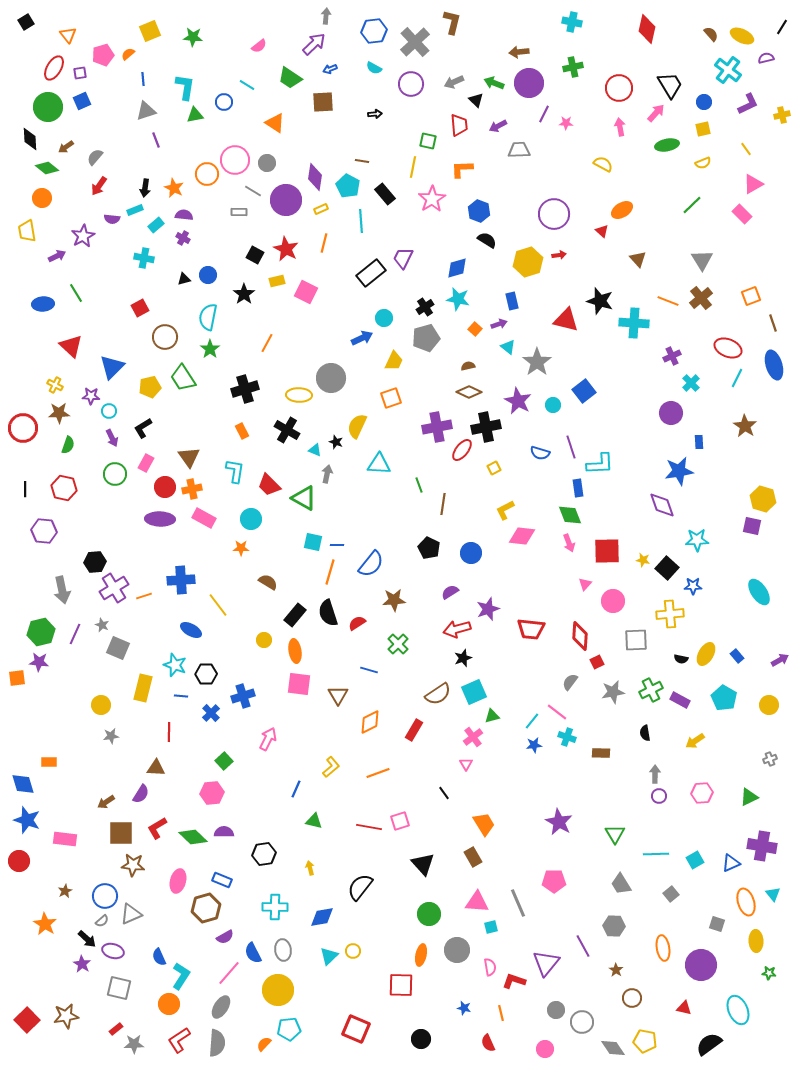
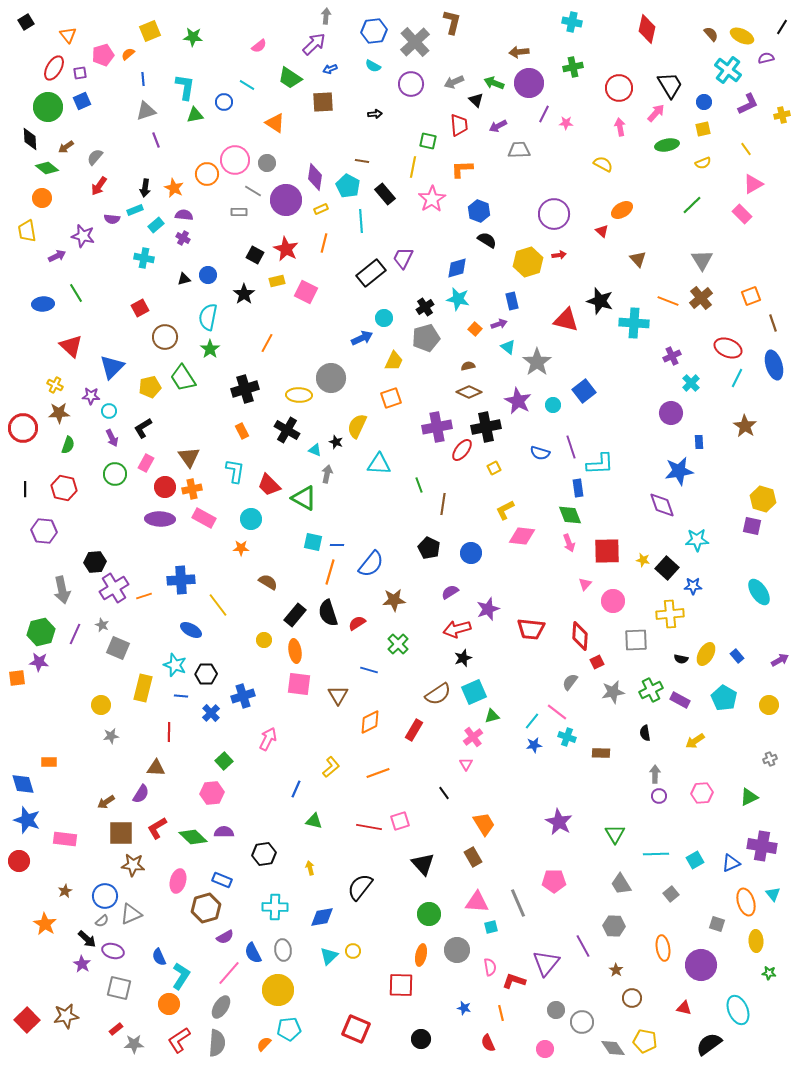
cyan semicircle at (374, 68): moved 1 px left, 2 px up
purple star at (83, 236): rotated 30 degrees counterclockwise
